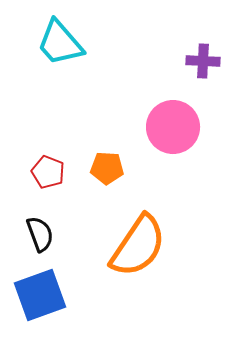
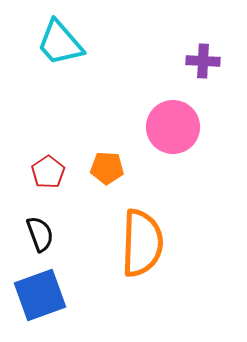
red pentagon: rotated 16 degrees clockwise
orange semicircle: moved 4 px right, 3 px up; rotated 32 degrees counterclockwise
